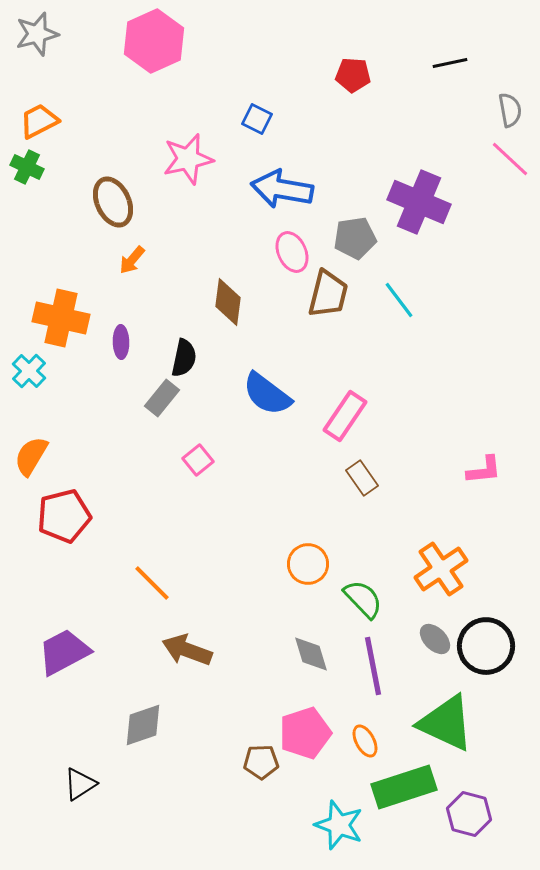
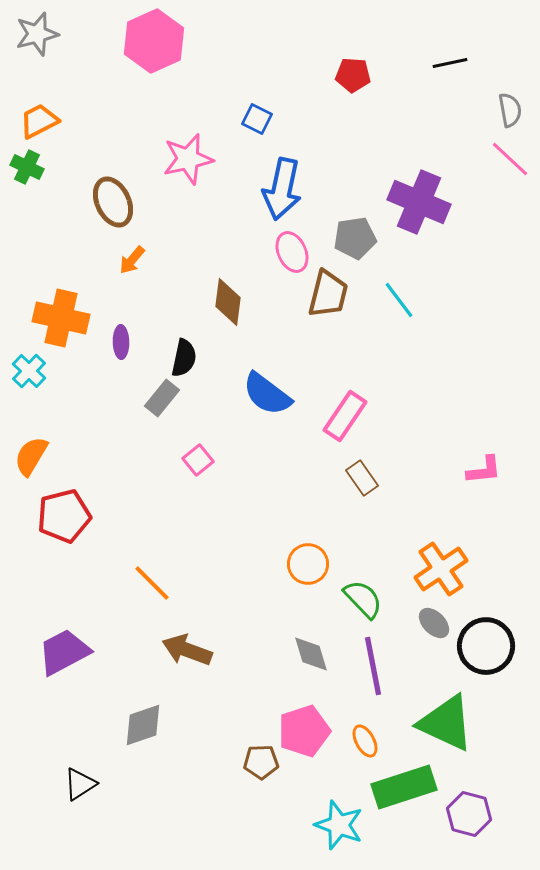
blue arrow at (282, 189): rotated 88 degrees counterclockwise
gray ellipse at (435, 639): moved 1 px left, 16 px up
pink pentagon at (305, 733): moved 1 px left, 2 px up
